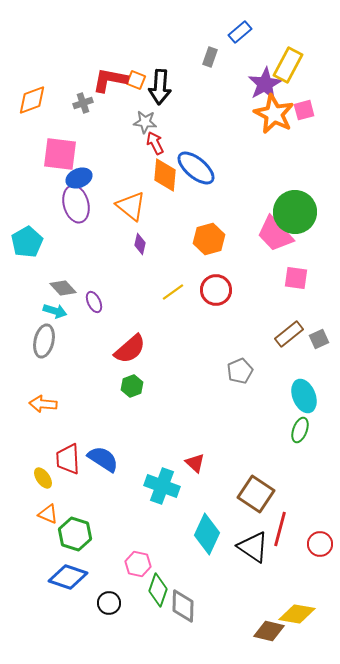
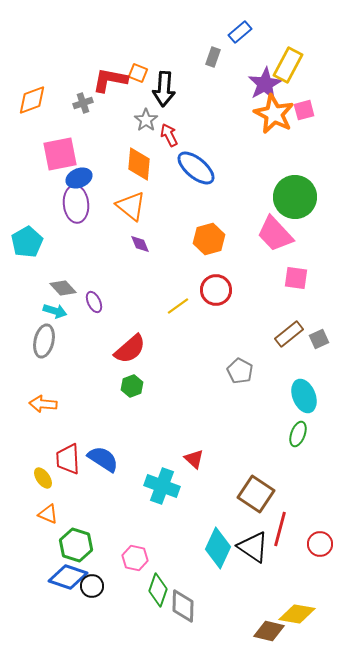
gray rectangle at (210, 57): moved 3 px right
orange square at (136, 80): moved 2 px right, 7 px up
black arrow at (160, 87): moved 4 px right, 2 px down
gray star at (145, 122): moved 1 px right, 2 px up; rotated 30 degrees clockwise
red arrow at (155, 143): moved 14 px right, 8 px up
pink square at (60, 154): rotated 18 degrees counterclockwise
orange diamond at (165, 175): moved 26 px left, 11 px up
purple ellipse at (76, 204): rotated 9 degrees clockwise
green circle at (295, 212): moved 15 px up
purple diamond at (140, 244): rotated 35 degrees counterclockwise
yellow line at (173, 292): moved 5 px right, 14 px down
gray pentagon at (240, 371): rotated 20 degrees counterclockwise
green ellipse at (300, 430): moved 2 px left, 4 px down
red triangle at (195, 463): moved 1 px left, 4 px up
green hexagon at (75, 534): moved 1 px right, 11 px down
cyan diamond at (207, 534): moved 11 px right, 14 px down
pink hexagon at (138, 564): moved 3 px left, 6 px up
black circle at (109, 603): moved 17 px left, 17 px up
